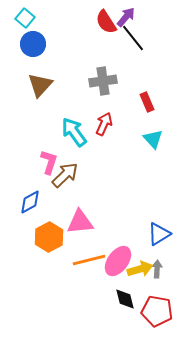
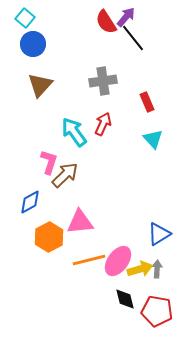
red arrow: moved 1 px left
